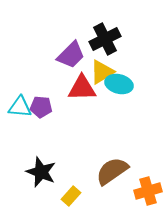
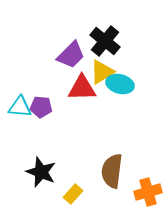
black cross: moved 2 px down; rotated 24 degrees counterclockwise
cyan ellipse: moved 1 px right
brown semicircle: rotated 48 degrees counterclockwise
orange cross: moved 1 px down
yellow rectangle: moved 2 px right, 2 px up
